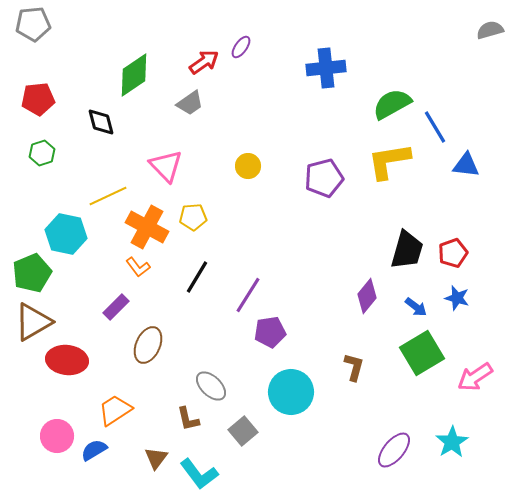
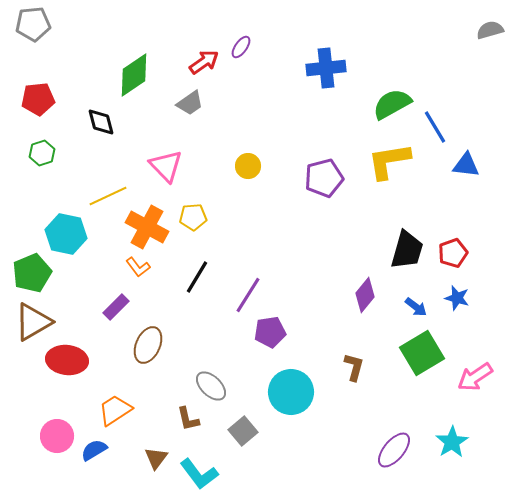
purple diamond at (367, 296): moved 2 px left, 1 px up
